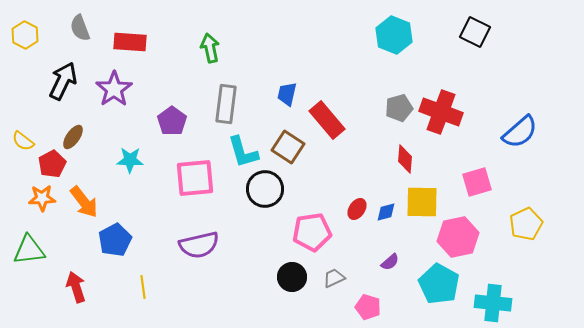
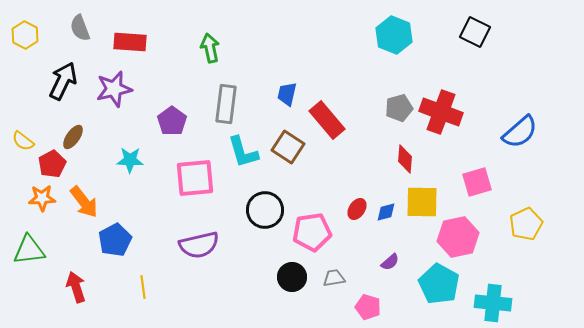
purple star at (114, 89): rotated 21 degrees clockwise
black circle at (265, 189): moved 21 px down
gray trapezoid at (334, 278): rotated 15 degrees clockwise
